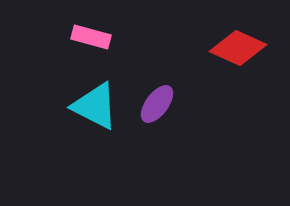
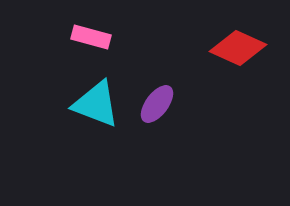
cyan triangle: moved 1 px right, 2 px up; rotated 6 degrees counterclockwise
